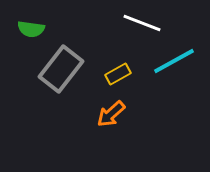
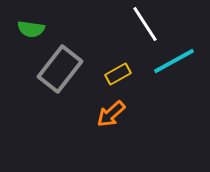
white line: moved 3 px right, 1 px down; rotated 36 degrees clockwise
gray rectangle: moved 1 px left
